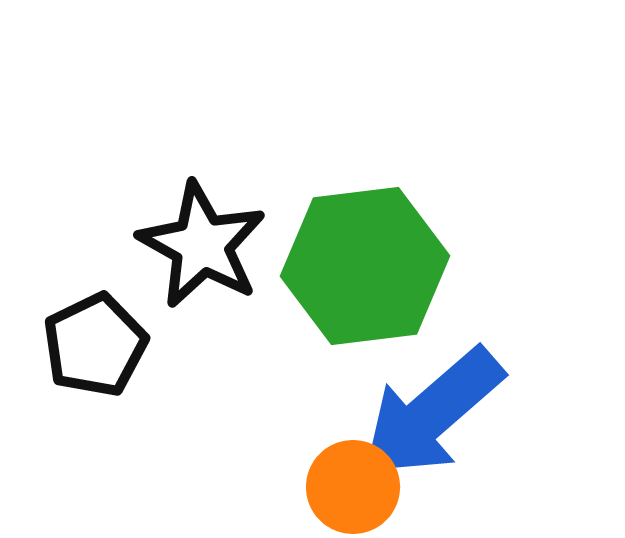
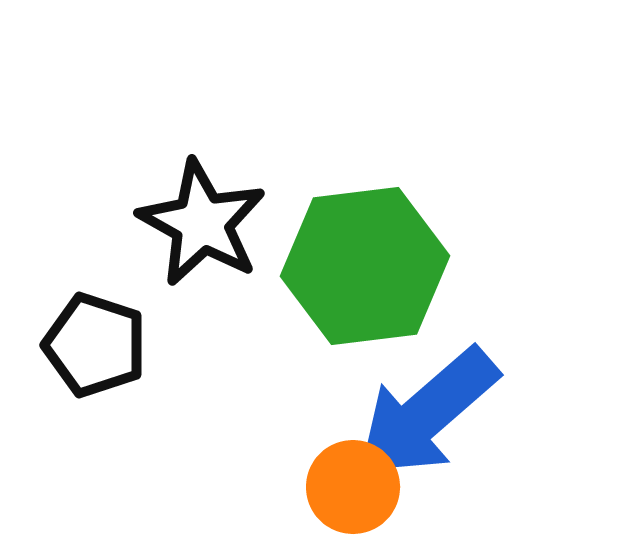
black star: moved 22 px up
black pentagon: rotated 28 degrees counterclockwise
blue arrow: moved 5 px left
